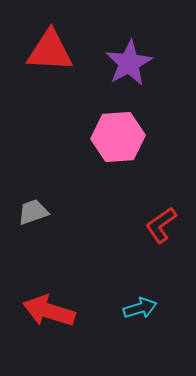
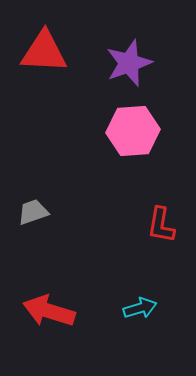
red triangle: moved 6 px left, 1 px down
purple star: rotated 9 degrees clockwise
pink hexagon: moved 15 px right, 6 px up
red L-shape: rotated 45 degrees counterclockwise
